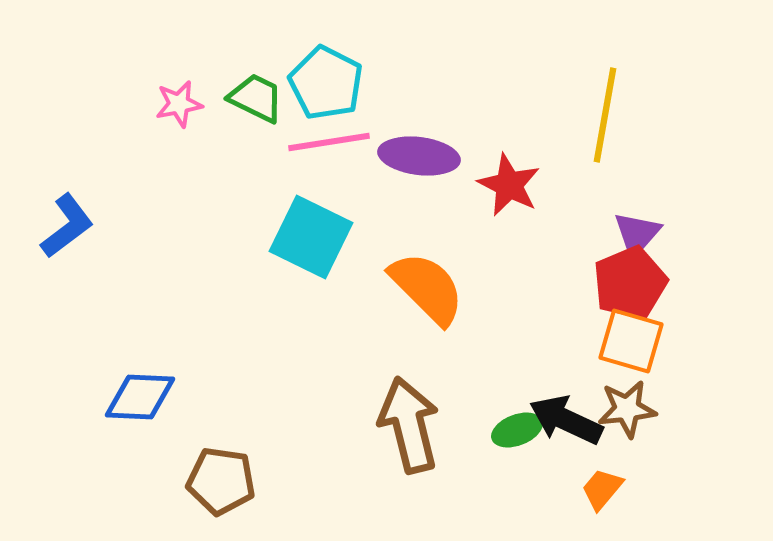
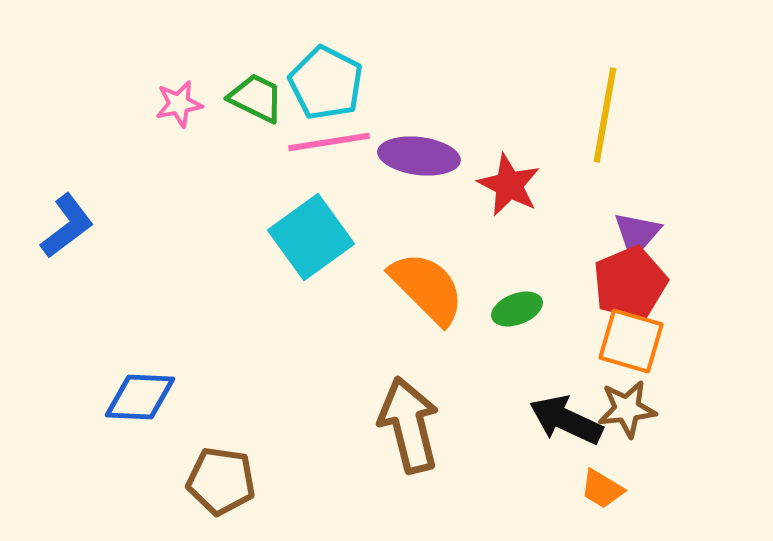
cyan square: rotated 28 degrees clockwise
green ellipse: moved 121 px up
orange trapezoid: rotated 99 degrees counterclockwise
